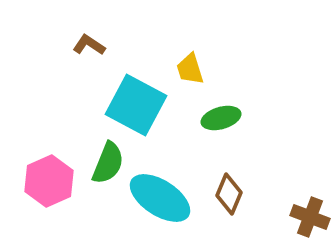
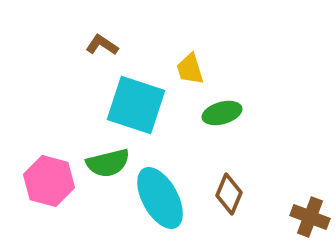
brown L-shape: moved 13 px right
cyan square: rotated 10 degrees counterclockwise
green ellipse: moved 1 px right, 5 px up
green semicircle: rotated 54 degrees clockwise
pink hexagon: rotated 21 degrees counterclockwise
cyan ellipse: rotated 28 degrees clockwise
